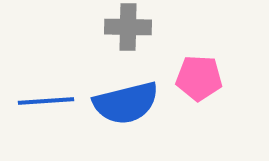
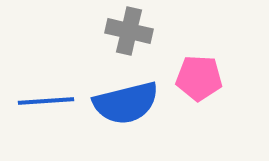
gray cross: moved 1 px right, 4 px down; rotated 12 degrees clockwise
